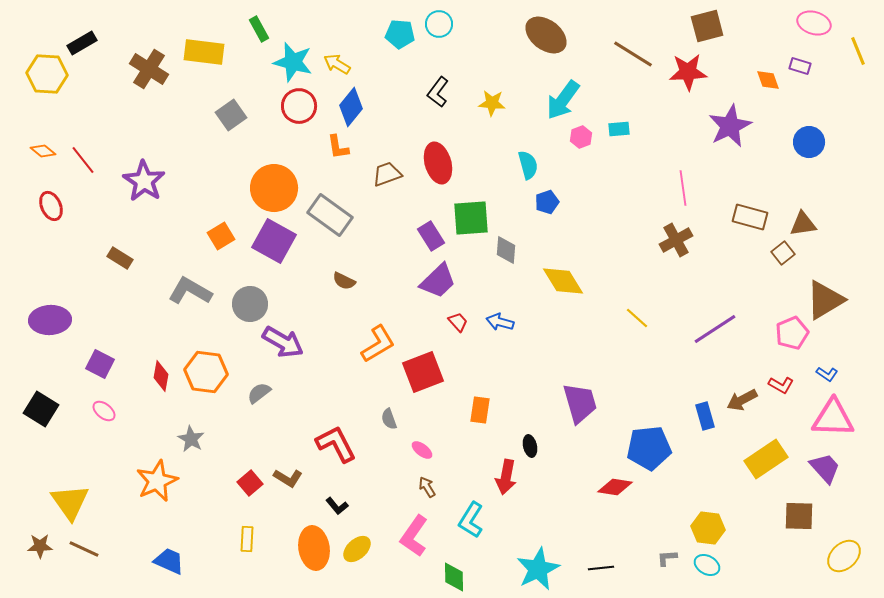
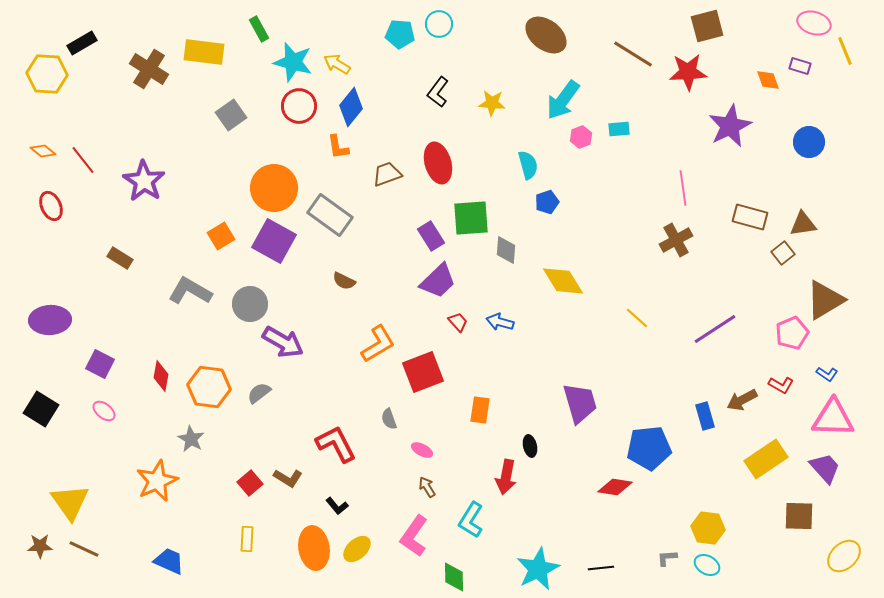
yellow line at (858, 51): moved 13 px left
orange hexagon at (206, 372): moved 3 px right, 15 px down
pink ellipse at (422, 450): rotated 10 degrees counterclockwise
